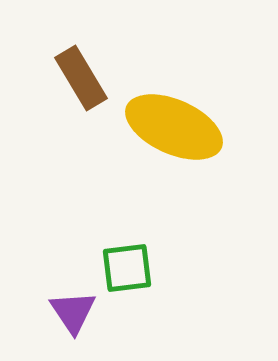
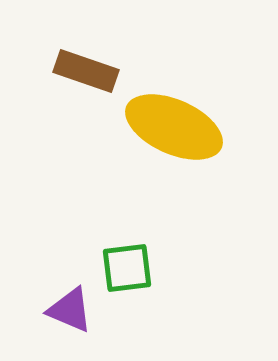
brown rectangle: moved 5 px right, 7 px up; rotated 40 degrees counterclockwise
purple triangle: moved 3 px left, 2 px up; rotated 33 degrees counterclockwise
